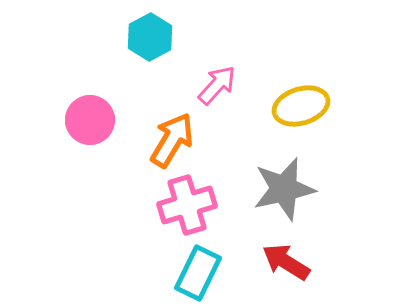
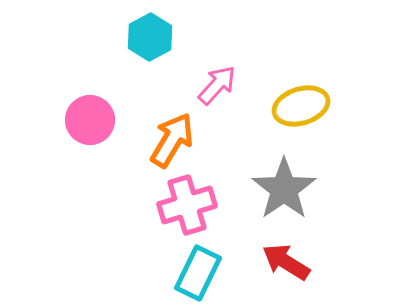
gray star: rotated 22 degrees counterclockwise
